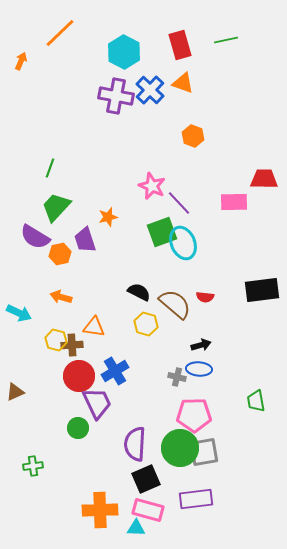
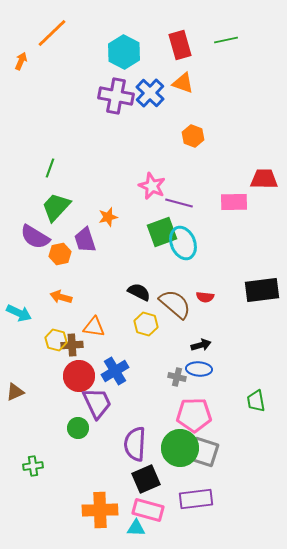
orange line at (60, 33): moved 8 px left
blue cross at (150, 90): moved 3 px down
purple line at (179, 203): rotated 32 degrees counterclockwise
gray square at (204, 452): rotated 28 degrees clockwise
